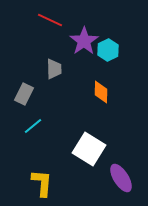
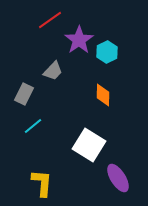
red line: rotated 60 degrees counterclockwise
purple star: moved 5 px left, 1 px up
cyan hexagon: moved 1 px left, 2 px down
gray trapezoid: moved 1 px left, 2 px down; rotated 45 degrees clockwise
orange diamond: moved 2 px right, 3 px down
white square: moved 4 px up
purple ellipse: moved 3 px left
